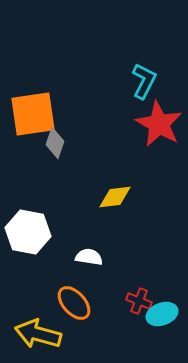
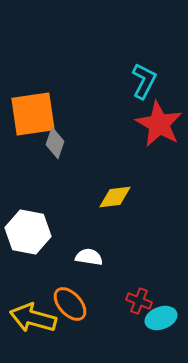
orange ellipse: moved 4 px left, 1 px down
cyan ellipse: moved 1 px left, 4 px down
yellow arrow: moved 5 px left, 16 px up
